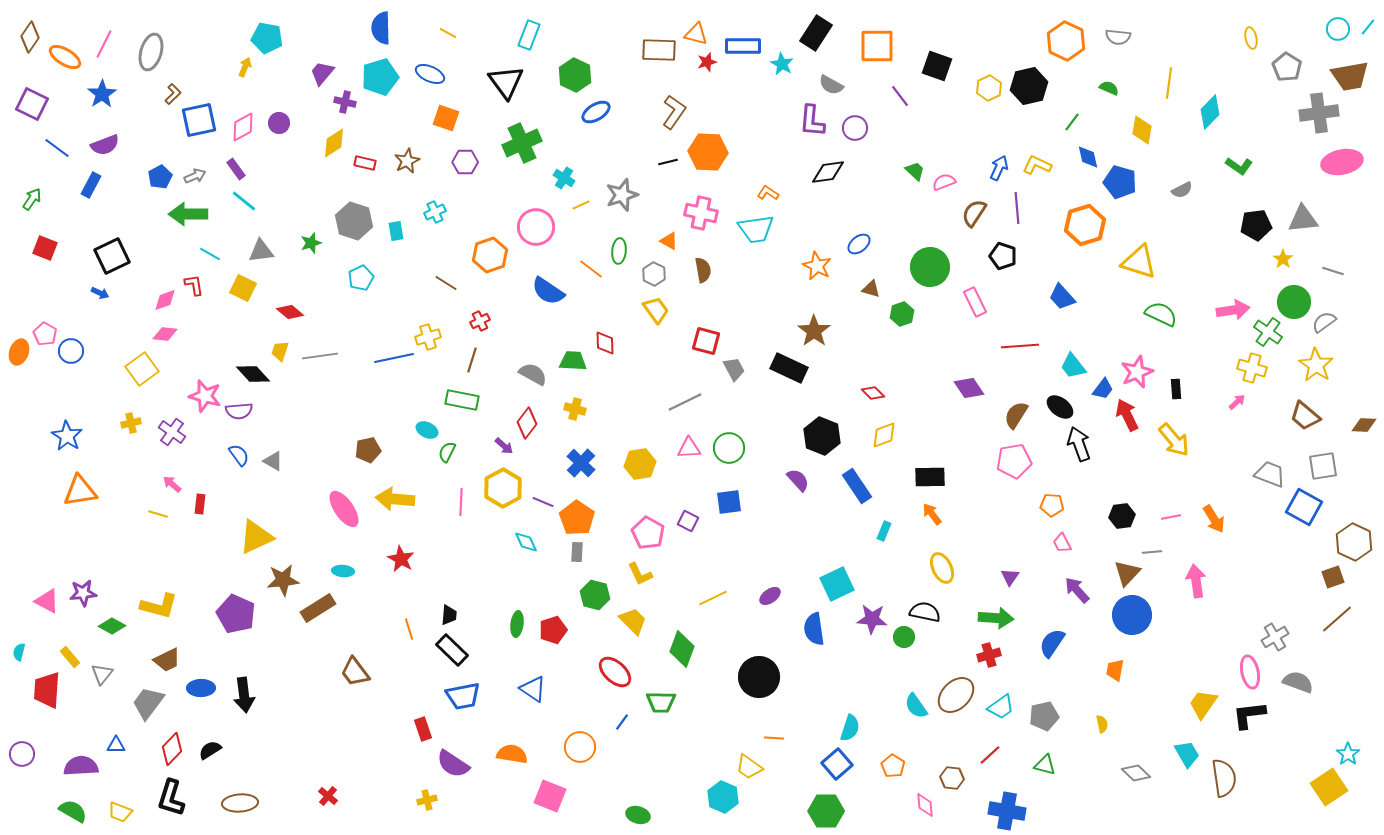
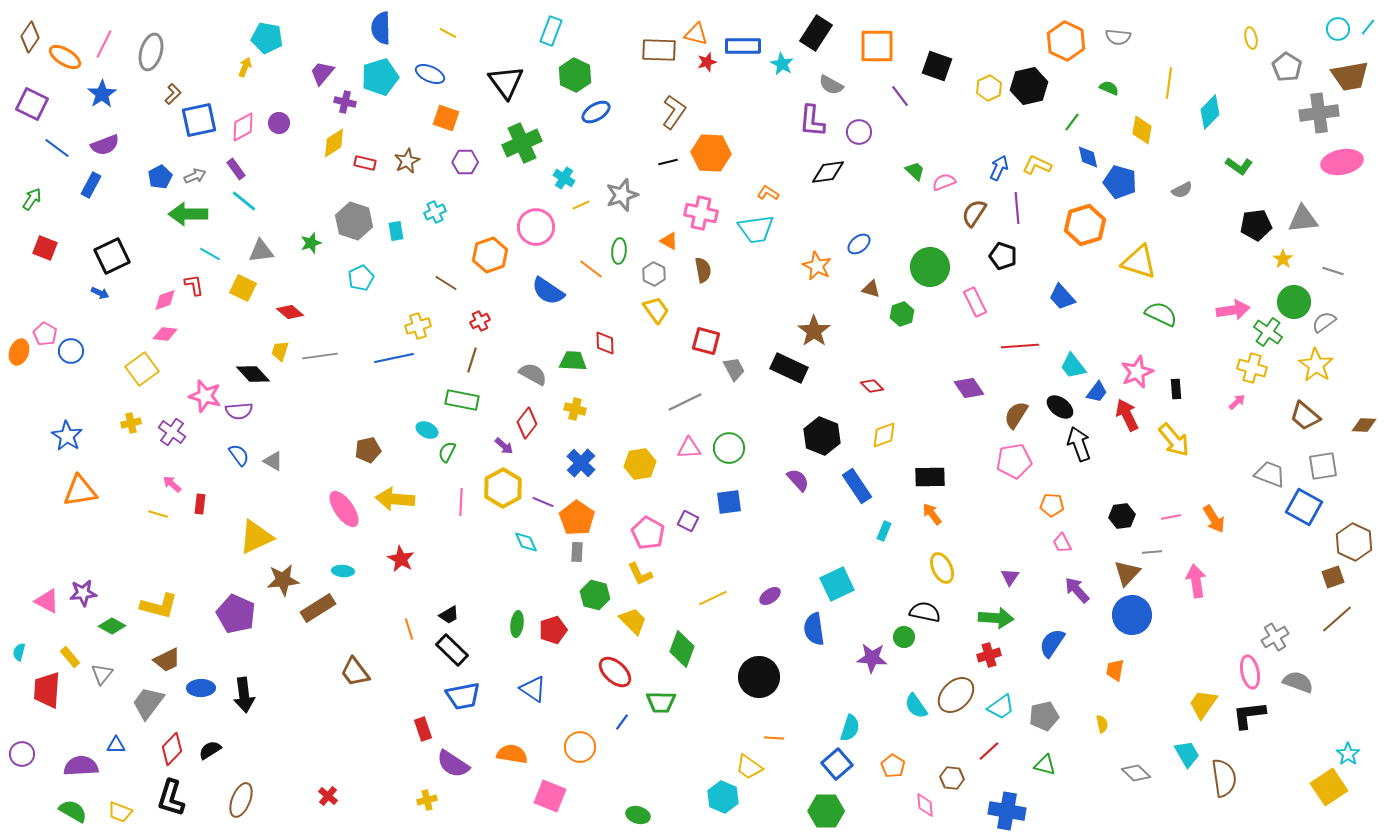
cyan rectangle at (529, 35): moved 22 px right, 4 px up
purple circle at (855, 128): moved 4 px right, 4 px down
orange hexagon at (708, 152): moved 3 px right, 1 px down
yellow cross at (428, 337): moved 10 px left, 11 px up
blue trapezoid at (1103, 389): moved 6 px left, 3 px down
red diamond at (873, 393): moved 1 px left, 7 px up
black trapezoid at (449, 615): rotated 55 degrees clockwise
purple star at (872, 619): moved 39 px down
red line at (990, 755): moved 1 px left, 4 px up
brown ellipse at (240, 803): moved 1 px right, 3 px up; rotated 64 degrees counterclockwise
